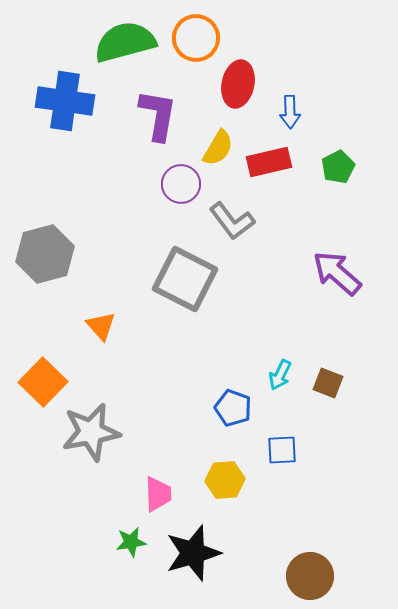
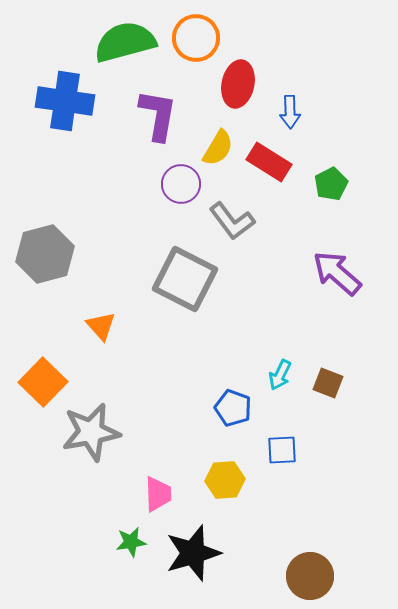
red rectangle: rotated 45 degrees clockwise
green pentagon: moved 7 px left, 17 px down
